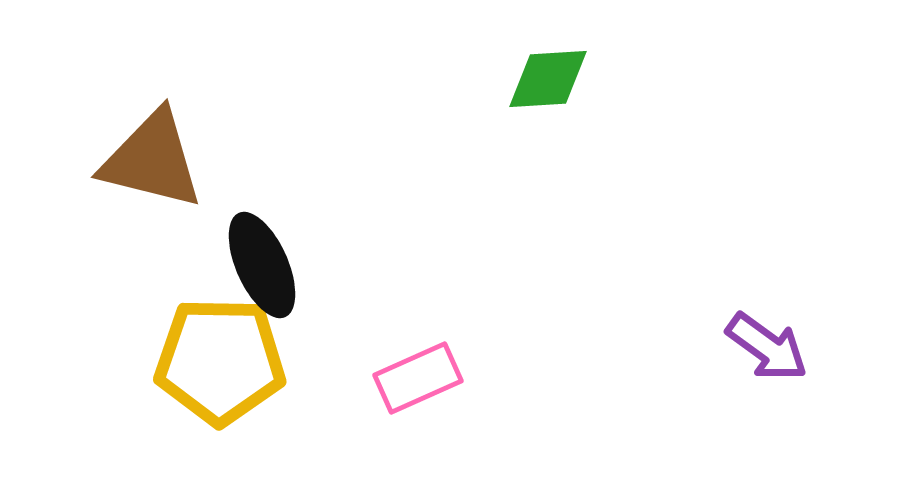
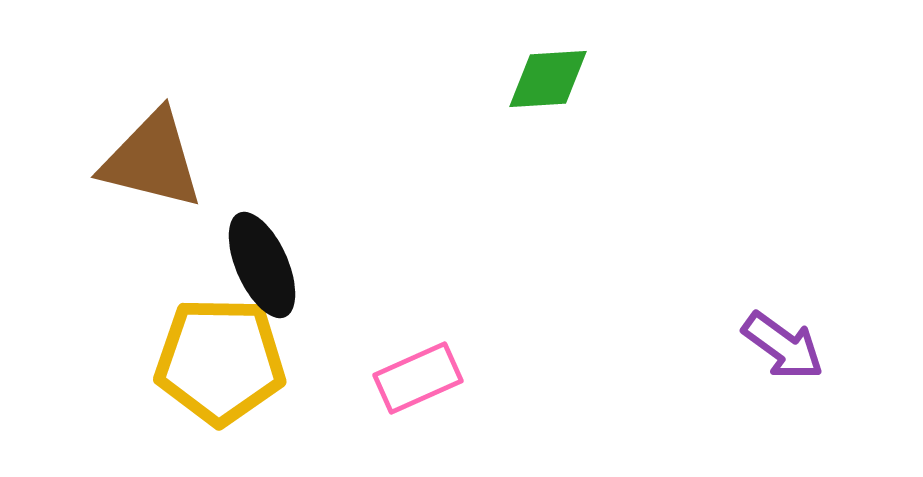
purple arrow: moved 16 px right, 1 px up
